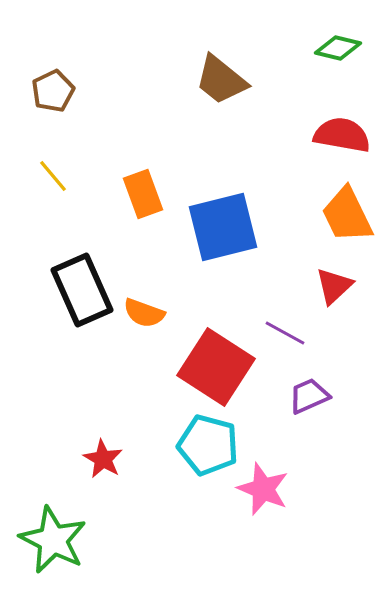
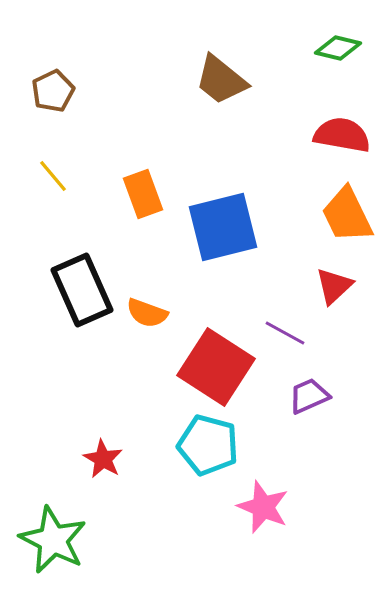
orange semicircle: moved 3 px right
pink star: moved 18 px down
